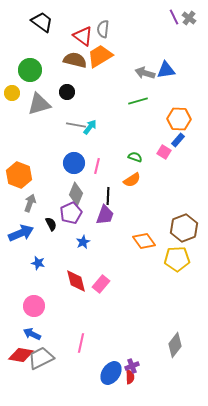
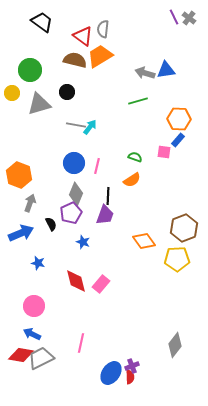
pink square at (164, 152): rotated 24 degrees counterclockwise
blue star at (83, 242): rotated 24 degrees counterclockwise
